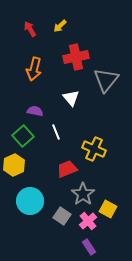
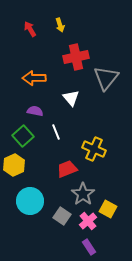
yellow arrow: moved 1 px up; rotated 64 degrees counterclockwise
orange arrow: moved 9 px down; rotated 75 degrees clockwise
gray triangle: moved 2 px up
